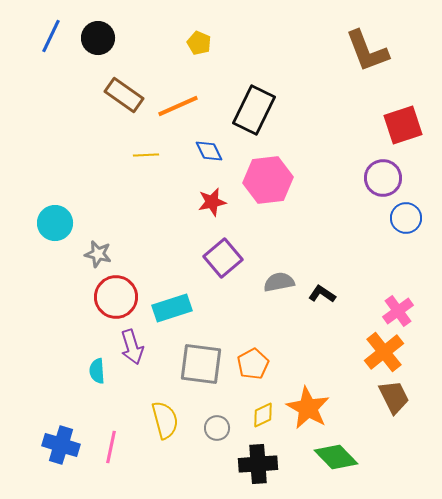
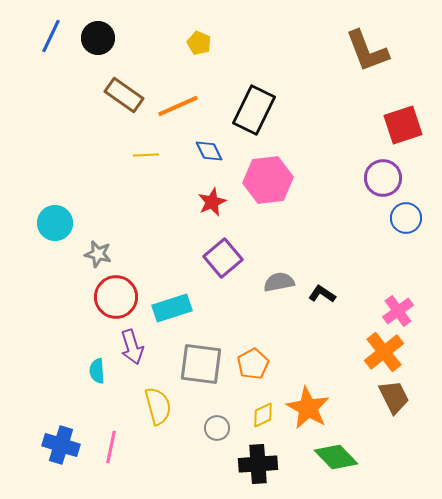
red star: rotated 12 degrees counterclockwise
yellow semicircle: moved 7 px left, 14 px up
